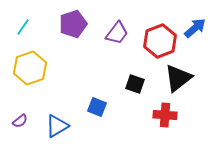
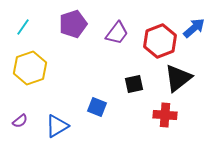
blue arrow: moved 1 px left
black square: moved 1 px left; rotated 30 degrees counterclockwise
